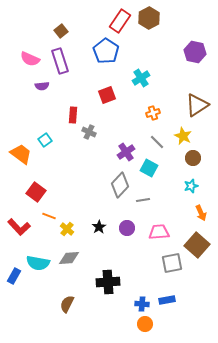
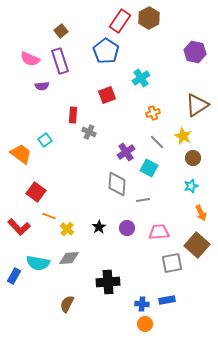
gray diamond at (120, 185): moved 3 px left, 1 px up; rotated 40 degrees counterclockwise
